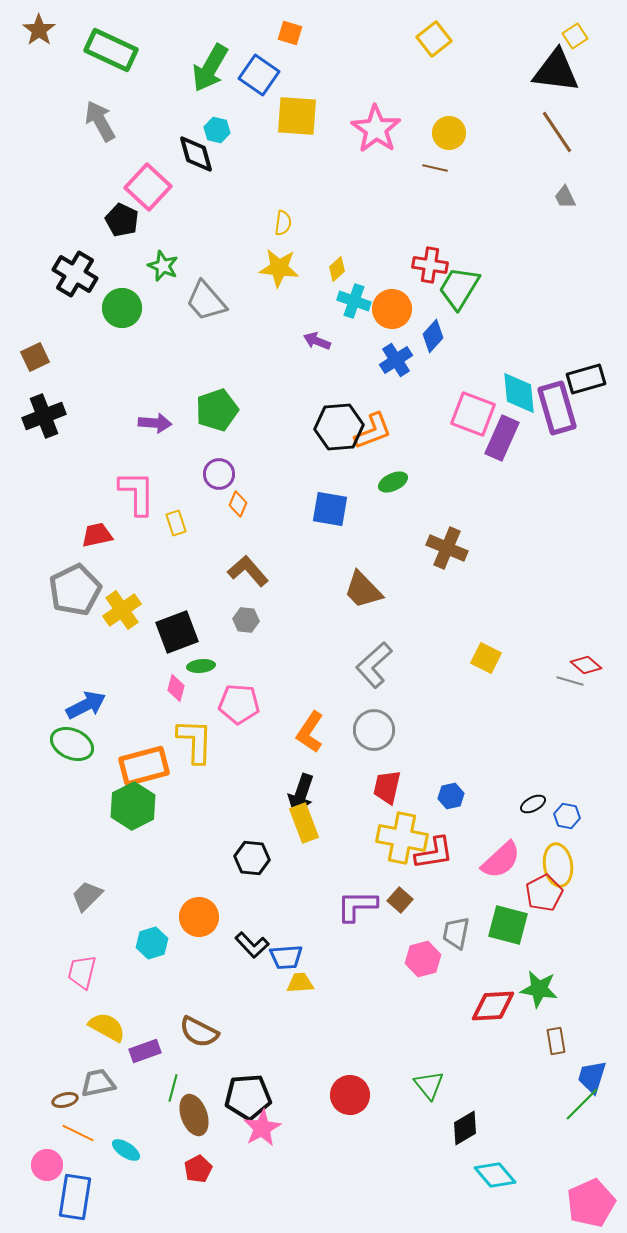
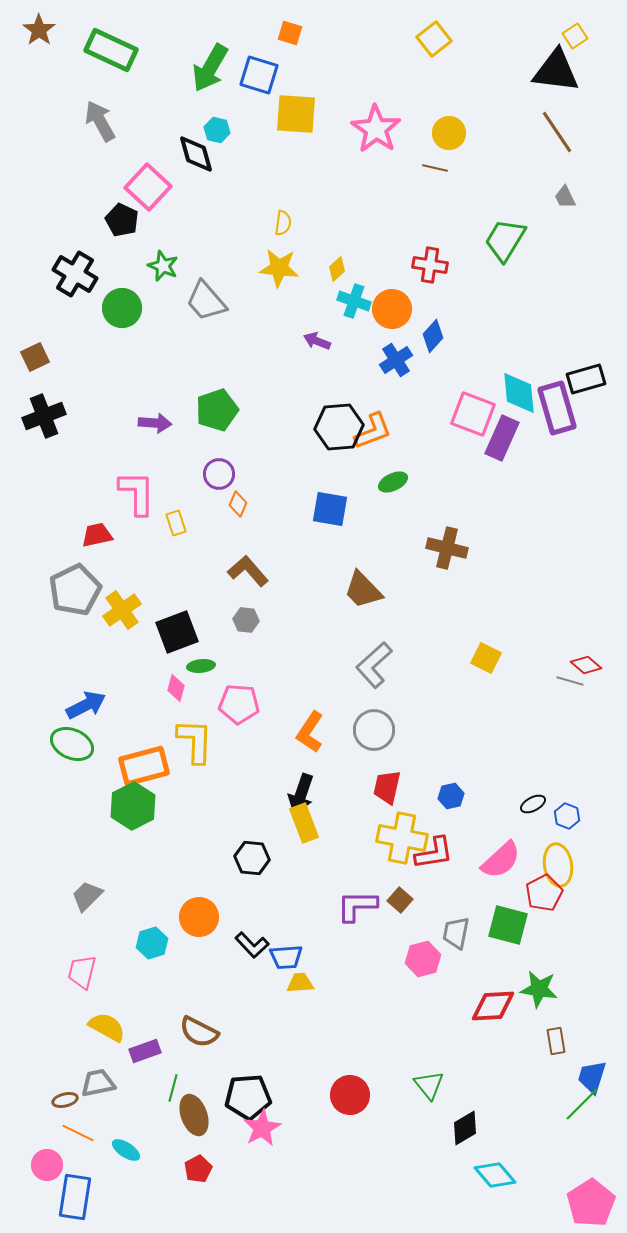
blue square at (259, 75): rotated 18 degrees counterclockwise
yellow square at (297, 116): moved 1 px left, 2 px up
green trapezoid at (459, 288): moved 46 px right, 48 px up
brown cross at (447, 548): rotated 9 degrees counterclockwise
blue hexagon at (567, 816): rotated 10 degrees clockwise
pink pentagon at (591, 1203): rotated 9 degrees counterclockwise
